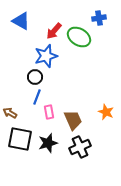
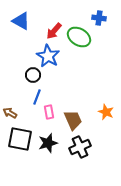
blue cross: rotated 16 degrees clockwise
blue star: moved 2 px right; rotated 25 degrees counterclockwise
black circle: moved 2 px left, 2 px up
